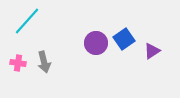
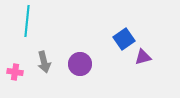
cyan line: rotated 36 degrees counterclockwise
purple circle: moved 16 px left, 21 px down
purple triangle: moved 9 px left, 6 px down; rotated 18 degrees clockwise
pink cross: moved 3 px left, 9 px down
